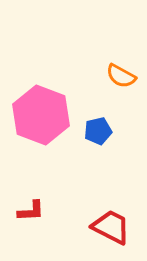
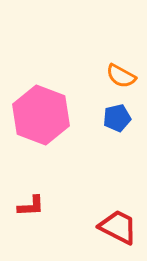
blue pentagon: moved 19 px right, 13 px up
red L-shape: moved 5 px up
red trapezoid: moved 7 px right
